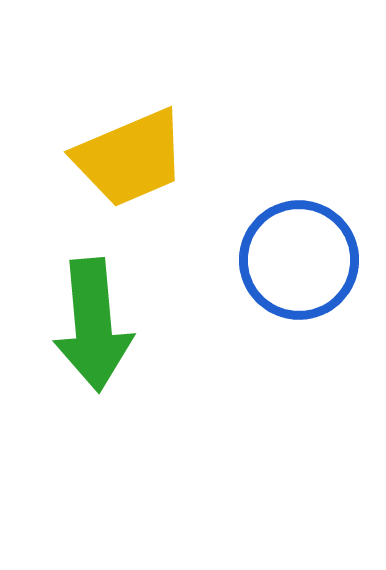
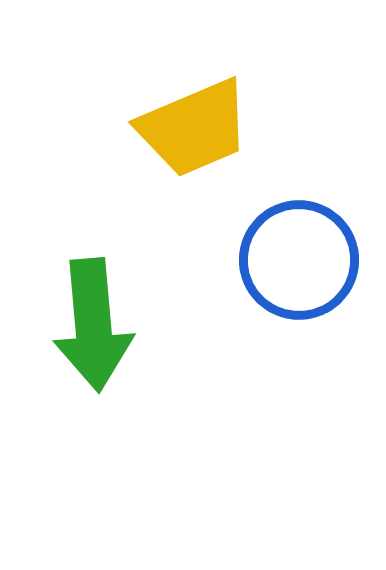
yellow trapezoid: moved 64 px right, 30 px up
